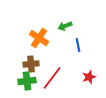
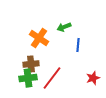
green arrow: moved 1 px left, 1 px down
blue line: rotated 16 degrees clockwise
red star: moved 4 px right, 1 px down
green cross: moved 1 px right, 3 px up
